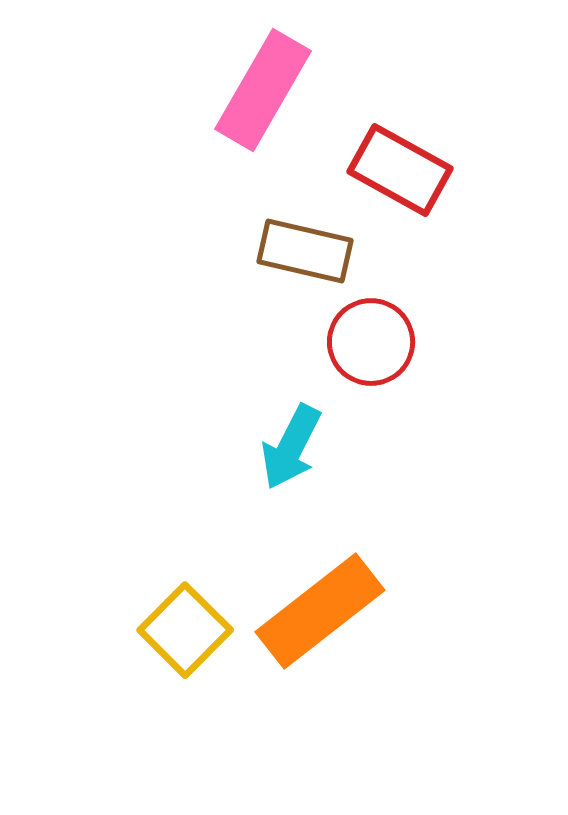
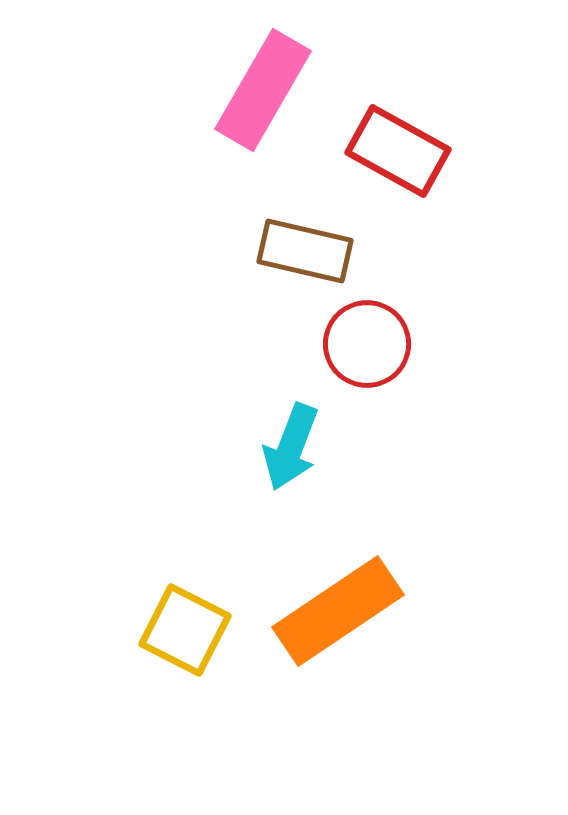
red rectangle: moved 2 px left, 19 px up
red circle: moved 4 px left, 2 px down
cyan arrow: rotated 6 degrees counterclockwise
orange rectangle: moved 18 px right; rotated 4 degrees clockwise
yellow square: rotated 18 degrees counterclockwise
